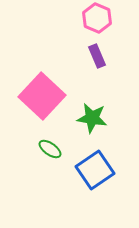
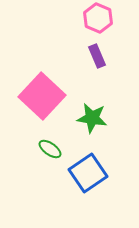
pink hexagon: moved 1 px right
blue square: moved 7 px left, 3 px down
